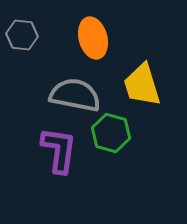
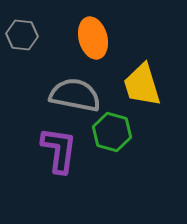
green hexagon: moved 1 px right, 1 px up
